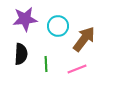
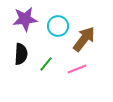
green line: rotated 42 degrees clockwise
